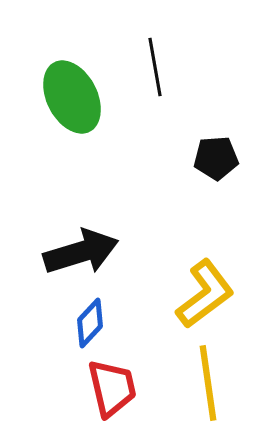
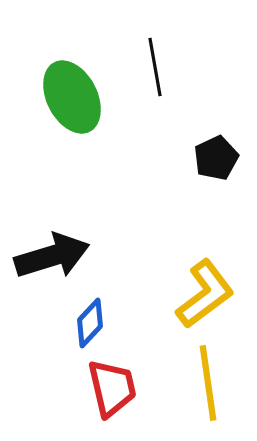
black pentagon: rotated 21 degrees counterclockwise
black arrow: moved 29 px left, 4 px down
